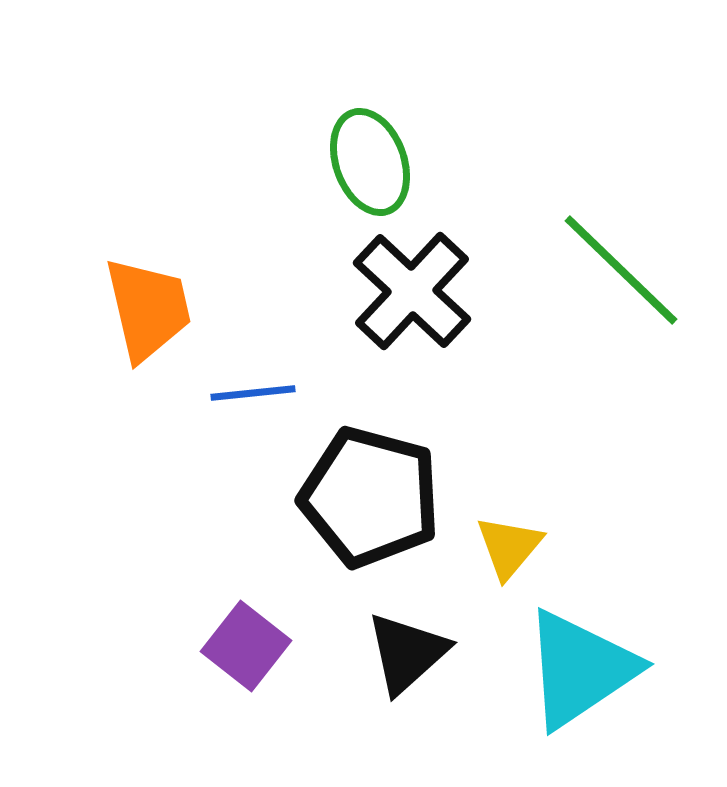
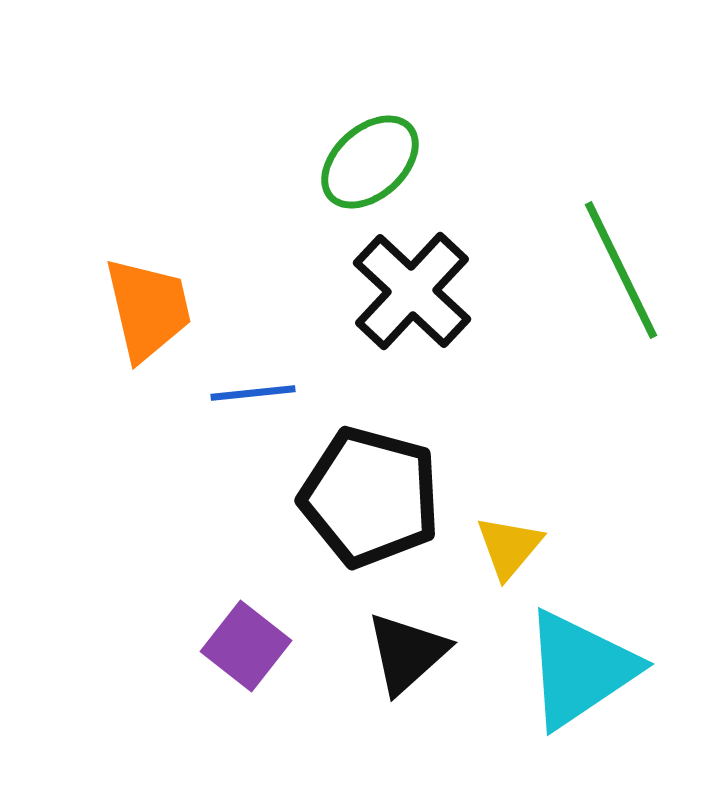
green ellipse: rotated 68 degrees clockwise
green line: rotated 20 degrees clockwise
